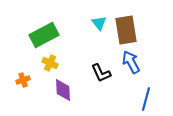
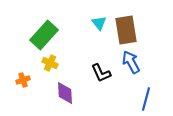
green rectangle: rotated 20 degrees counterclockwise
purple diamond: moved 2 px right, 3 px down
